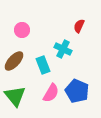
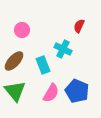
green triangle: moved 5 px up
